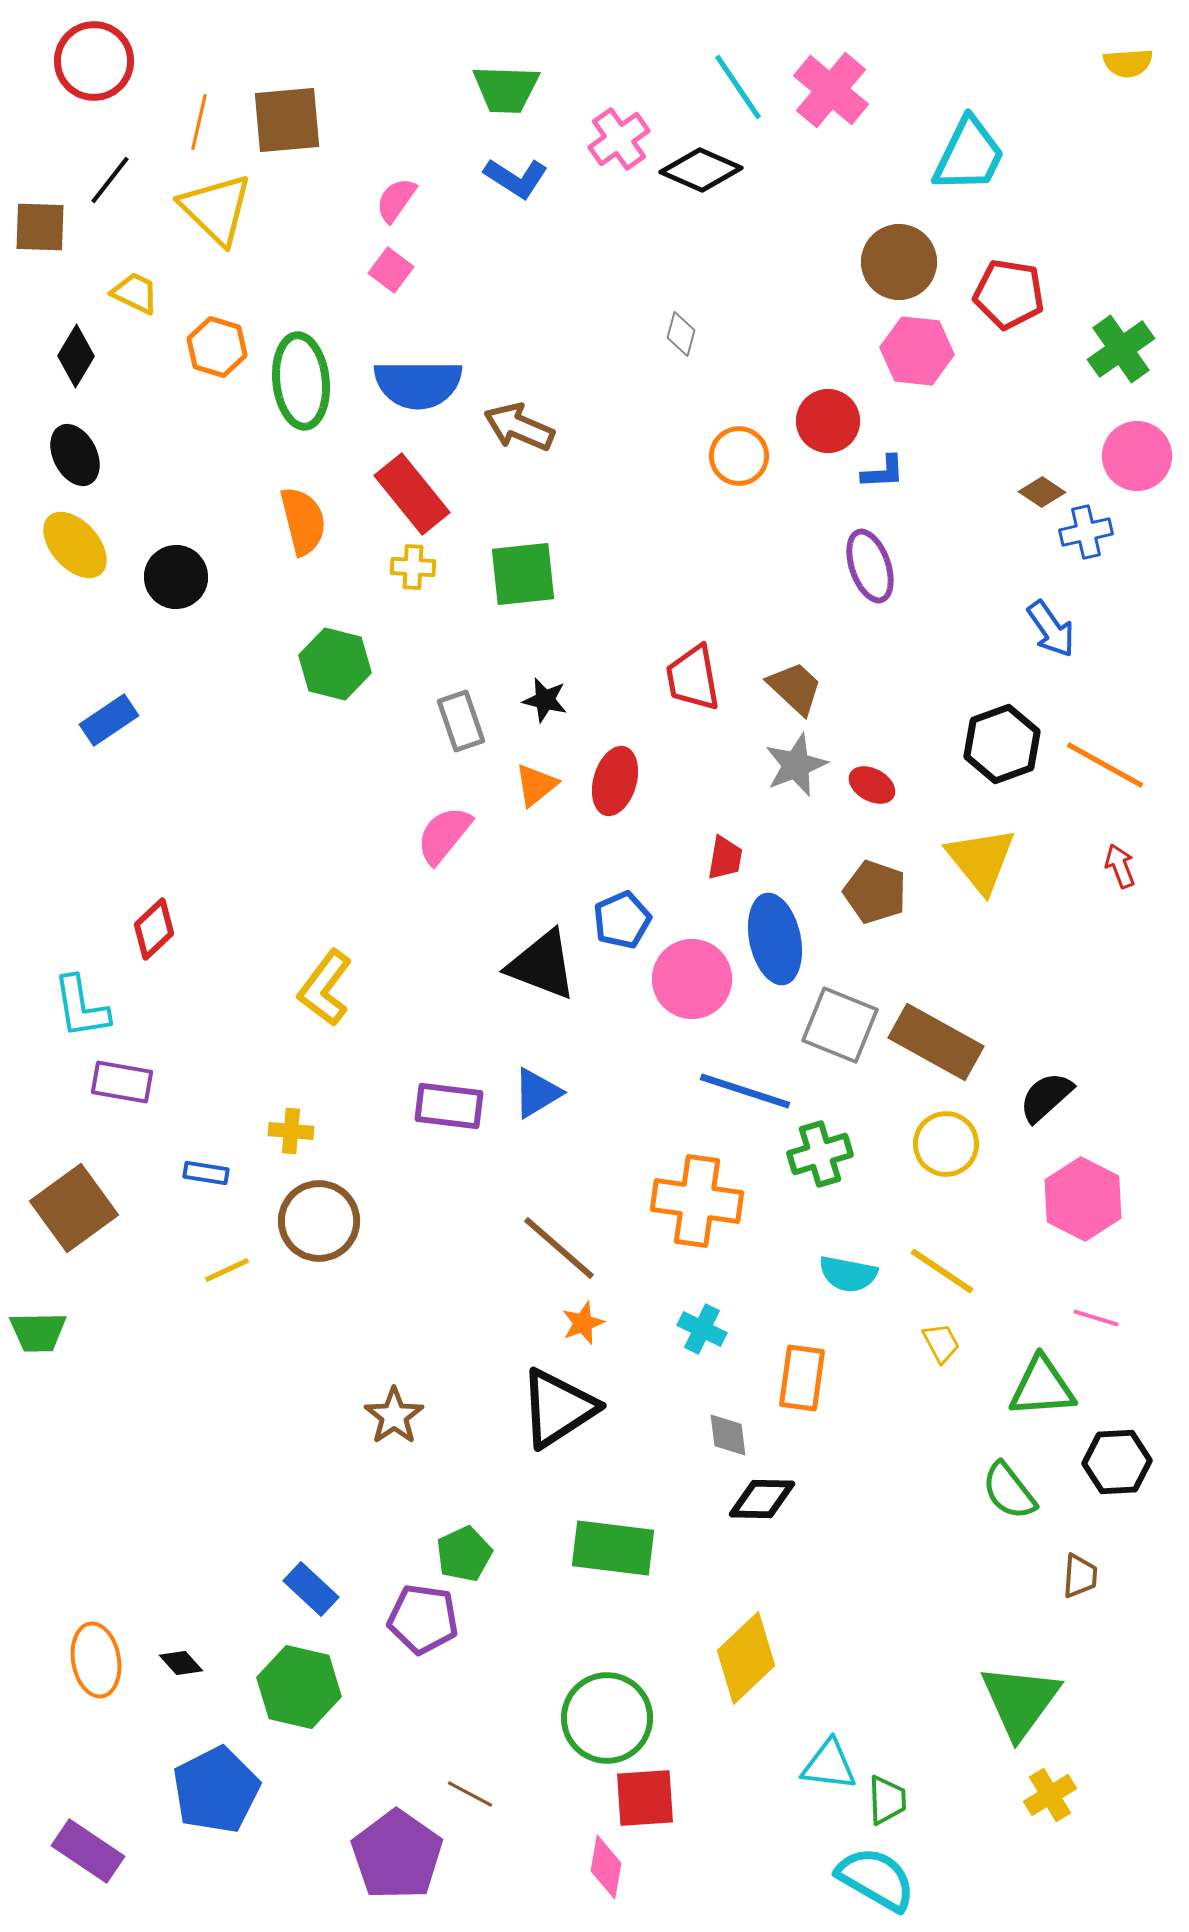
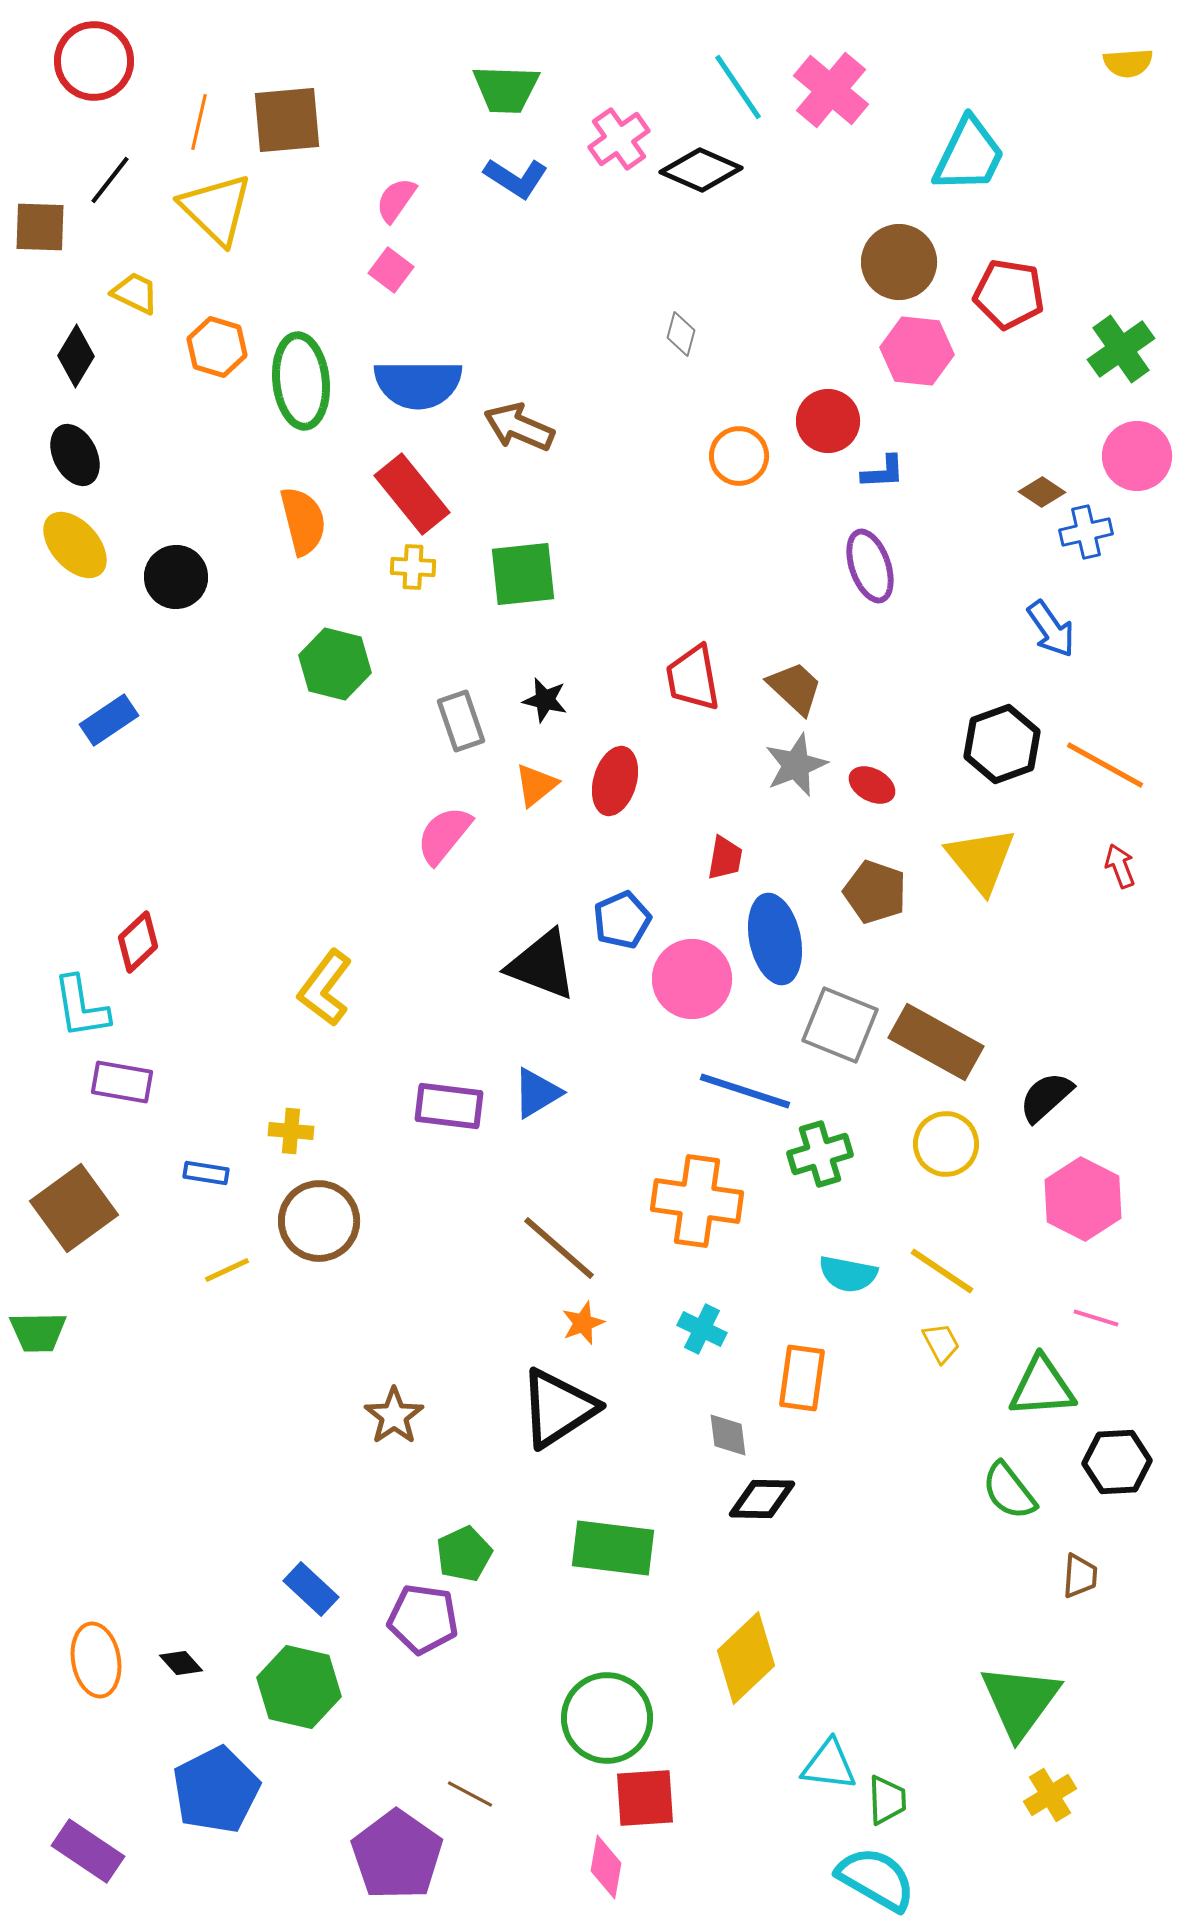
red diamond at (154, 929): moved 16 px left, 13 px down
